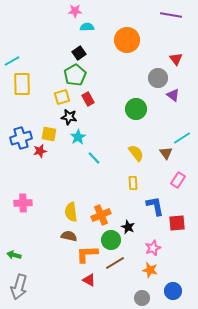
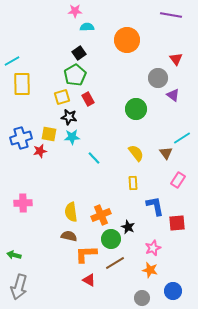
cyan star at (78, 137): moved 6 px left; rotated 28 degrees clockwise
green circle at (111, 240): moved 1 px up
orange L-shape at (87, 254): moved 1 px left
